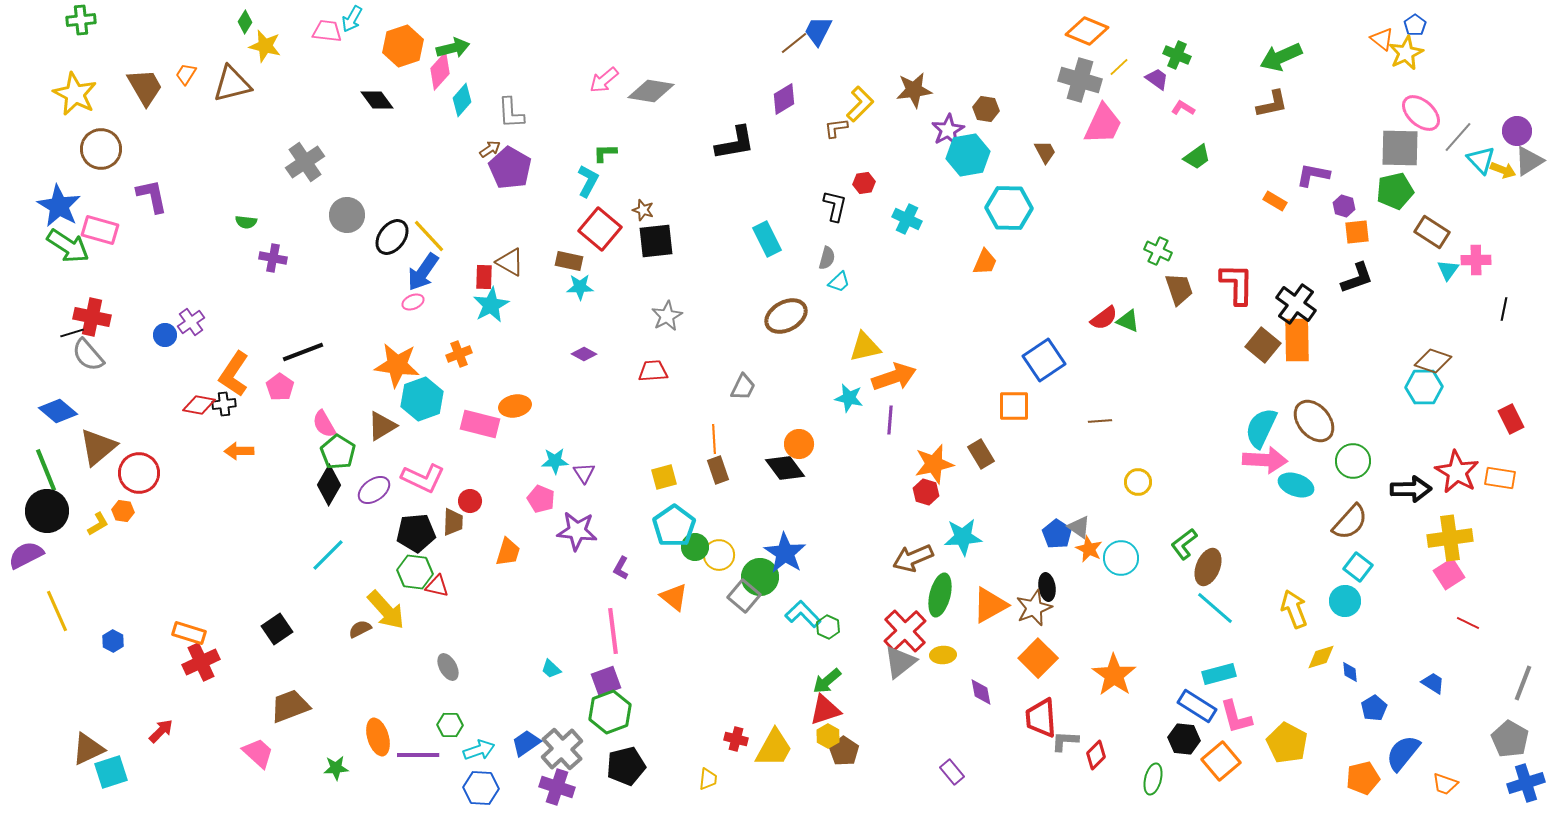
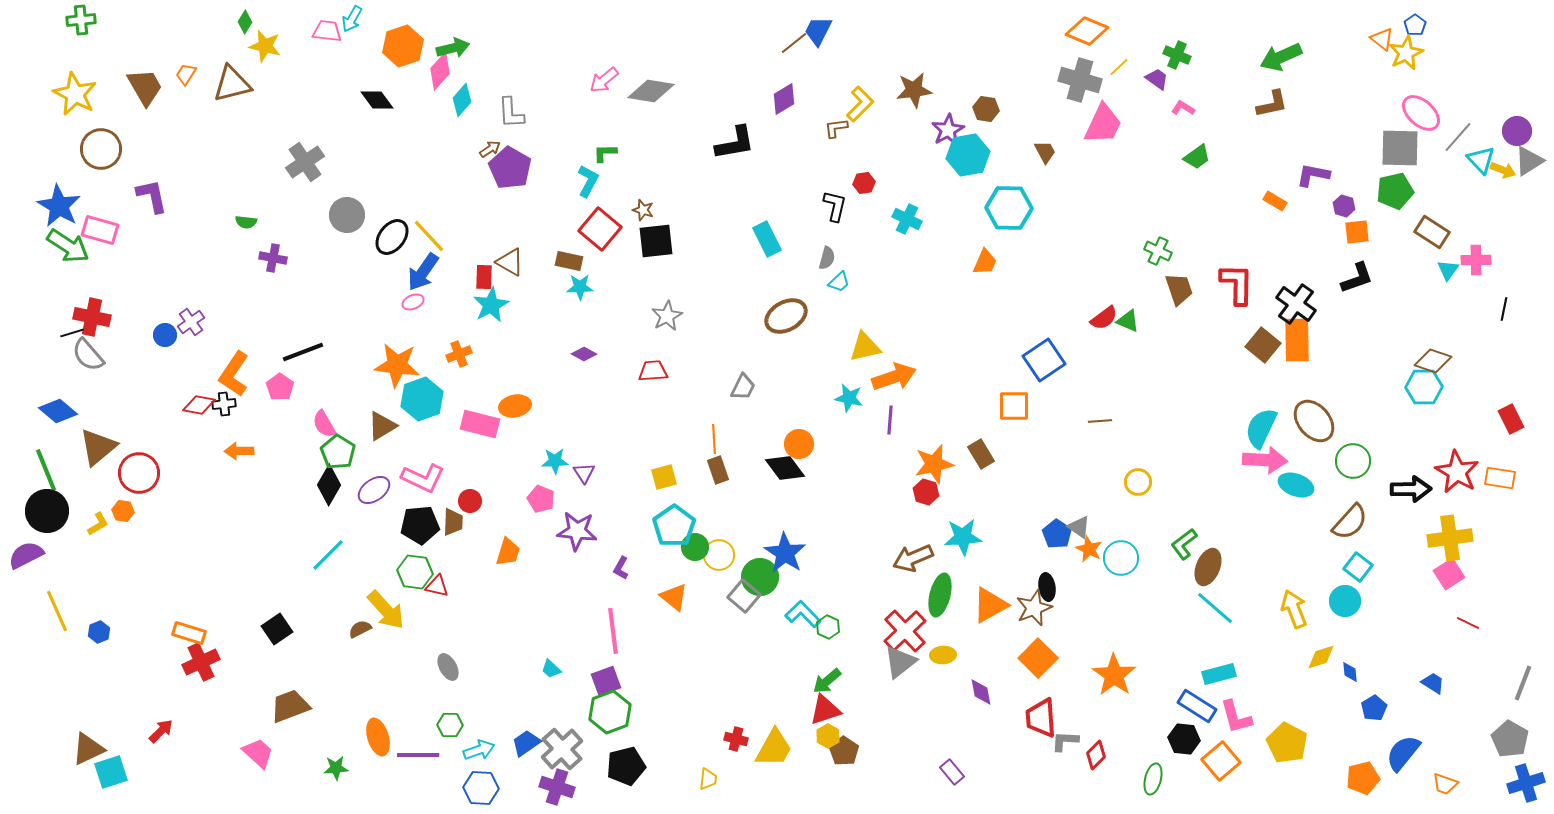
black pentagon at (416, 533): moved 4 px right, 8 px up
blue hexagon at (113, 641): moved 14 px left, 9 px up; rotated 10 degrees clockwise
